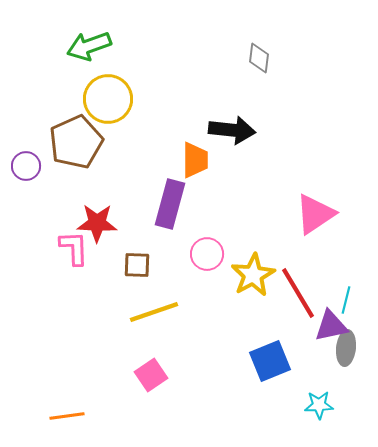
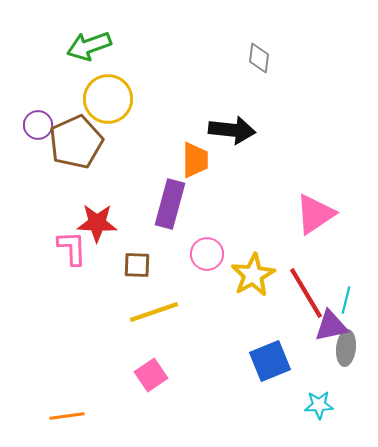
purple circle: moved 12 px right, 41 px up
pink L-shape: moved 2 px left
red line: moved 8 px right
